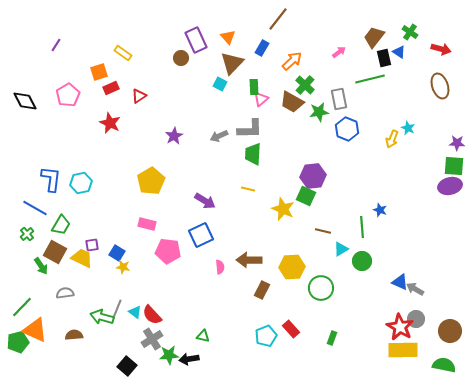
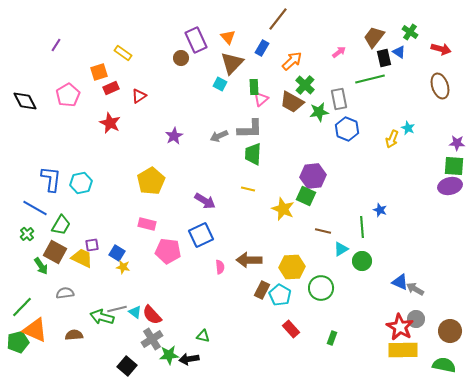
gray line at (117, 309): rotated 54 degrees clockwise
cyan pentagon at (266, 336): moved 14 px right, 41 px up; rotated 20 degrees counterclockwise
